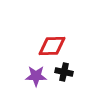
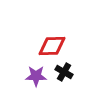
black cross: rotated 18 degrees clockwise
